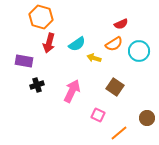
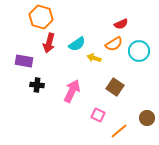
black cross: rotated 24 degrees clockwise
orange line: moved 2 px up
